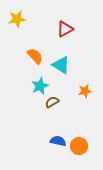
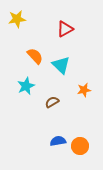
cyan triangle: rotated 12 degrees clockwise
cyan star: moved 14 px left
orange star: moved 1 px left, 1 px up
blue semicircle: rotated 21 degrees counterclockwise
orange circle: moved 1 px right
